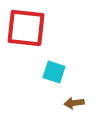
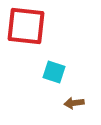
red square: moved 2 px up
